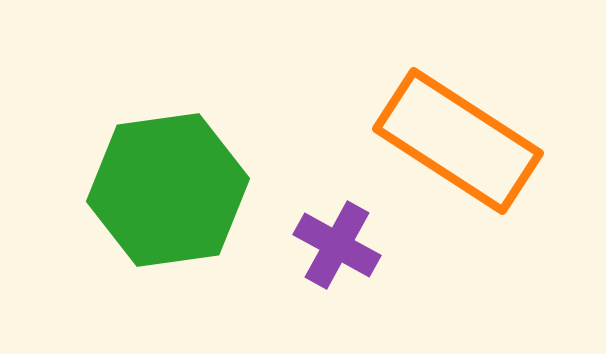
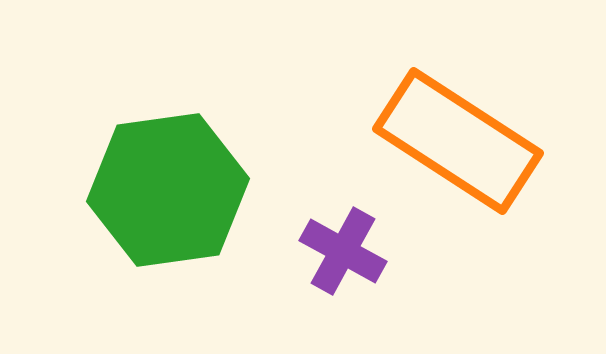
purple cross: moved 6 px right, 6 px down
